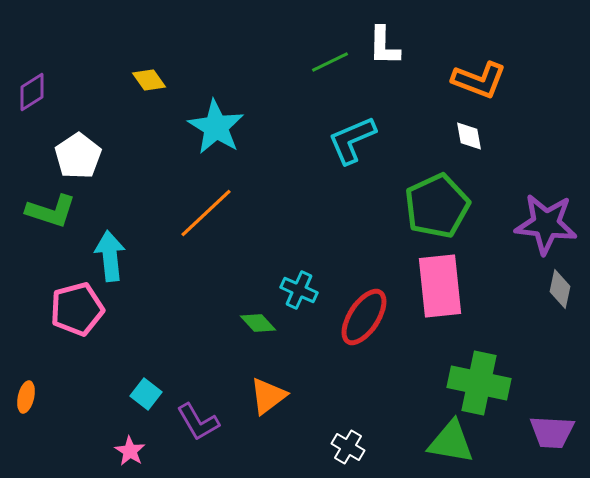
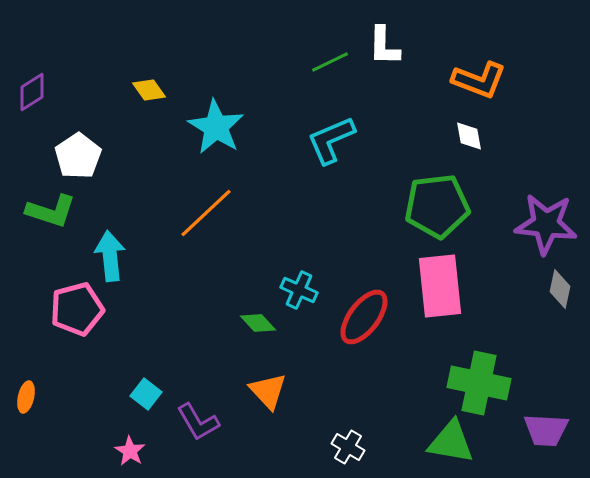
yellow diamond: moved 10 px down
cyan L-shape: moved 21 px left
green pentagon: rotated 18 degrees clockwise
red ellipse: rotated 4 degrees clockwise
orange triangle: moved 5 px up; rotated 36 degrees counterclockwise
purple trapezoid: moved 6 px left, 2 px up
